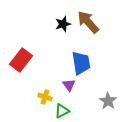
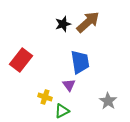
brown arrow: rotated 90 degrees clockwise
blue trapezoid: moved 1 px left, 1 px up
